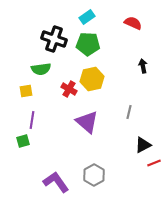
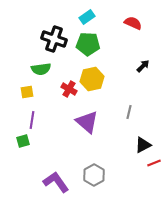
black arrow: rotated 56 degrees clockwise
yellow square: moved 1 px right, 1 px down
